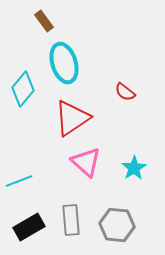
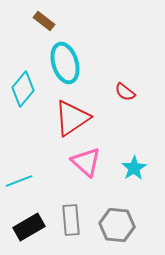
brown rectangle: rotated 15 degrees counterclockwise
cyan ellipse: moved 1 px right
